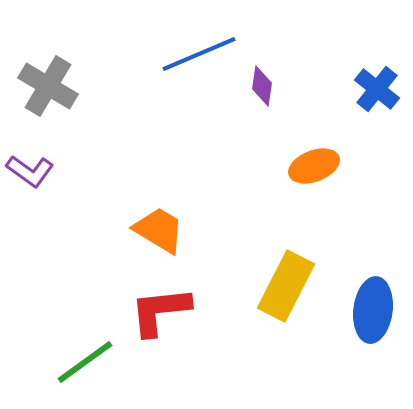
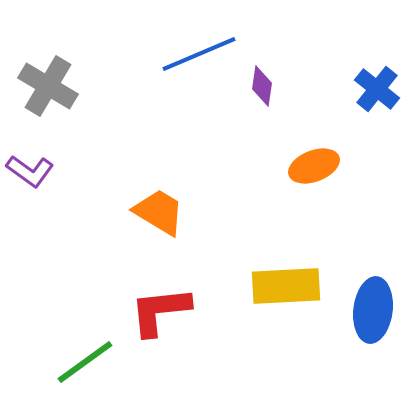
orange trapezoid: moved 18 px up
yellow rectangle: rotated 60 degrees clockwise
